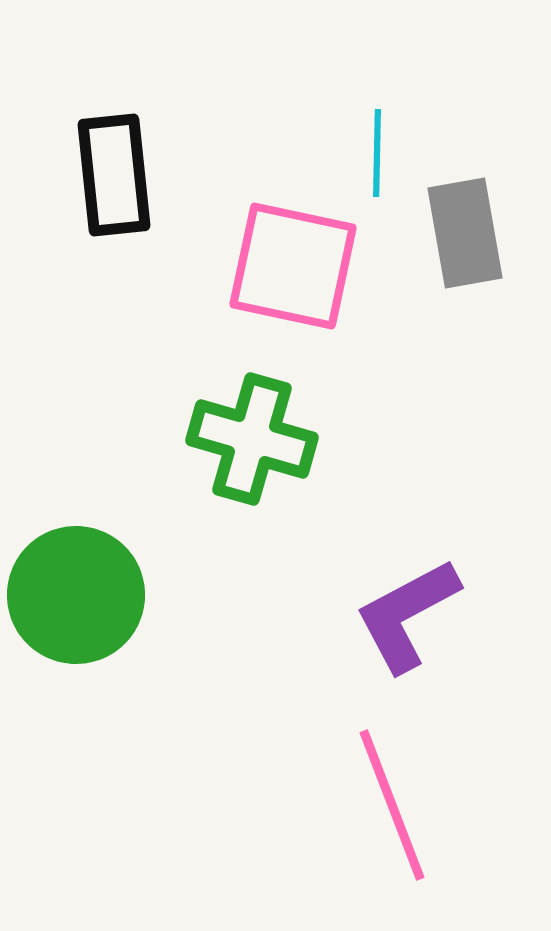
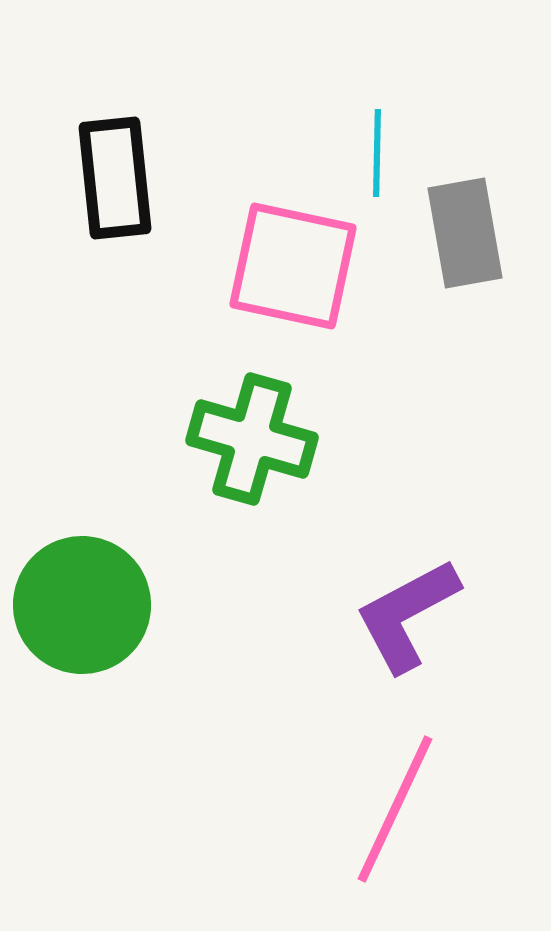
black rectangle: moved 1 px right, 3 px down
green circle: moved 6 px right, 10 px down
pink line: moved 3 px right, 4 px down; rotated 46 degrees clockwise
